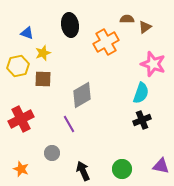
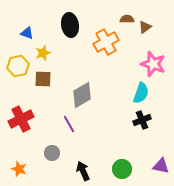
orange star: moved 2 px left
